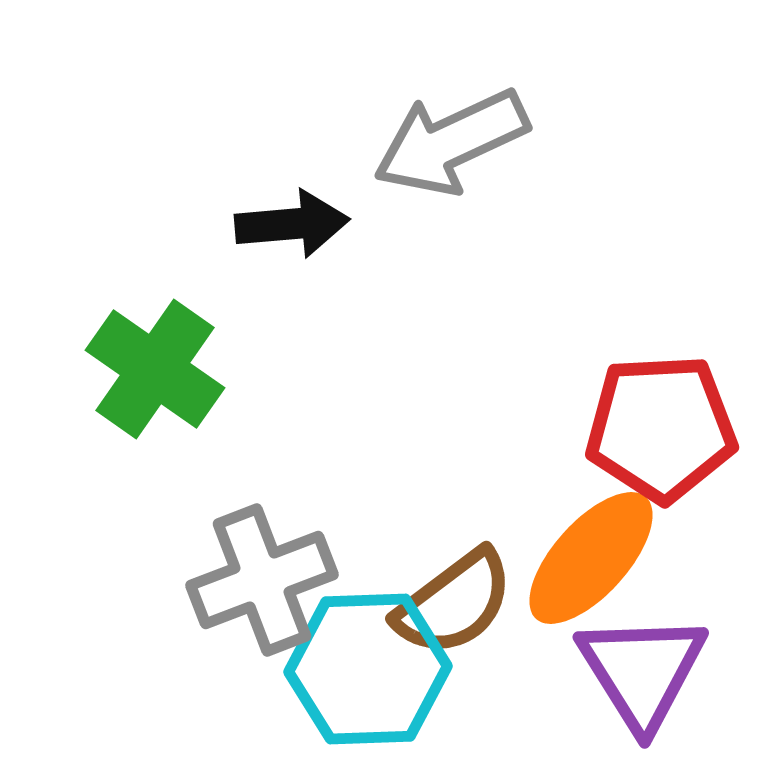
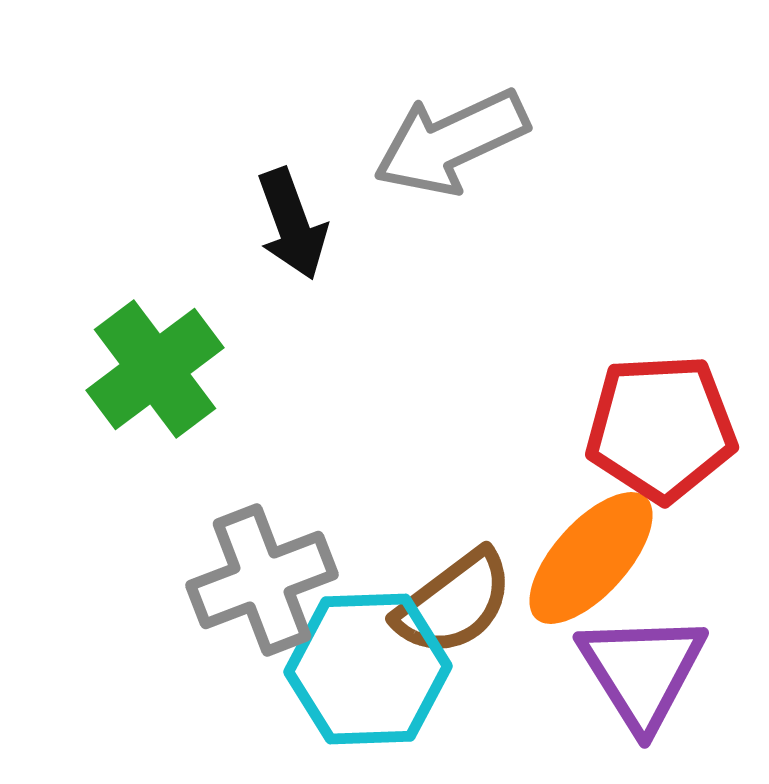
black arrow: rotated 75 degrees clockwise
green cross: rotated 18 degrees clockwise
